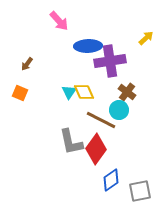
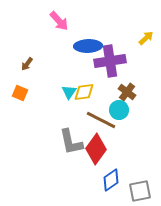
yellow diamond: rotated 75 degrees counterclockwise
